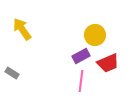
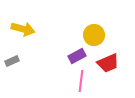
yellow arrow: moved 1 px right; rotated 140 degrees clockwise
yellow circle: moved 1 px left
purple rectangle: moved 4 px left
gray rectangle: moved 12 px up; rotated 56 degrees counterclockwise
